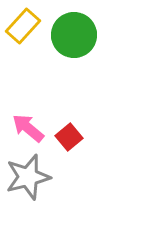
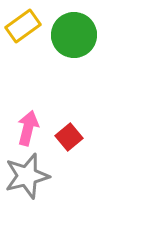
yellow rectangle: rotated 12 degrees clockwise
pink arrow: rotated 64 degrees clockwise
gray star: moved 1 px left, 1 px up
